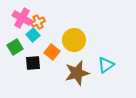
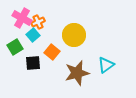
yellow circle: moved 5 px up
